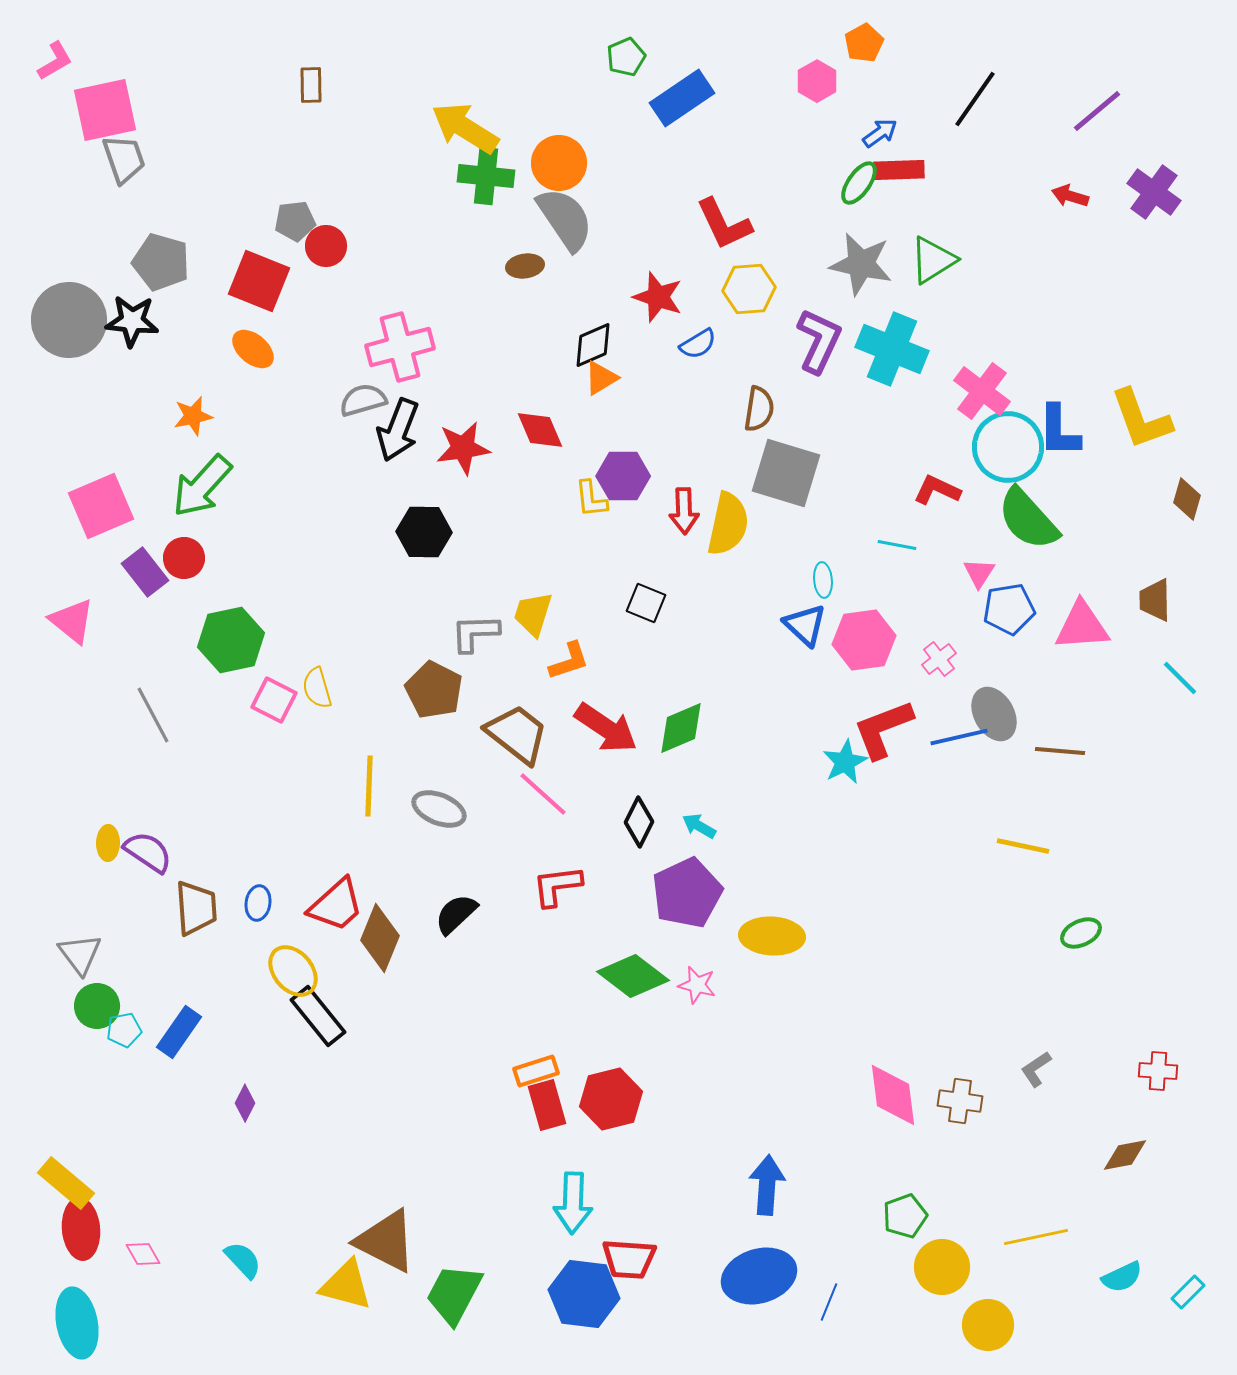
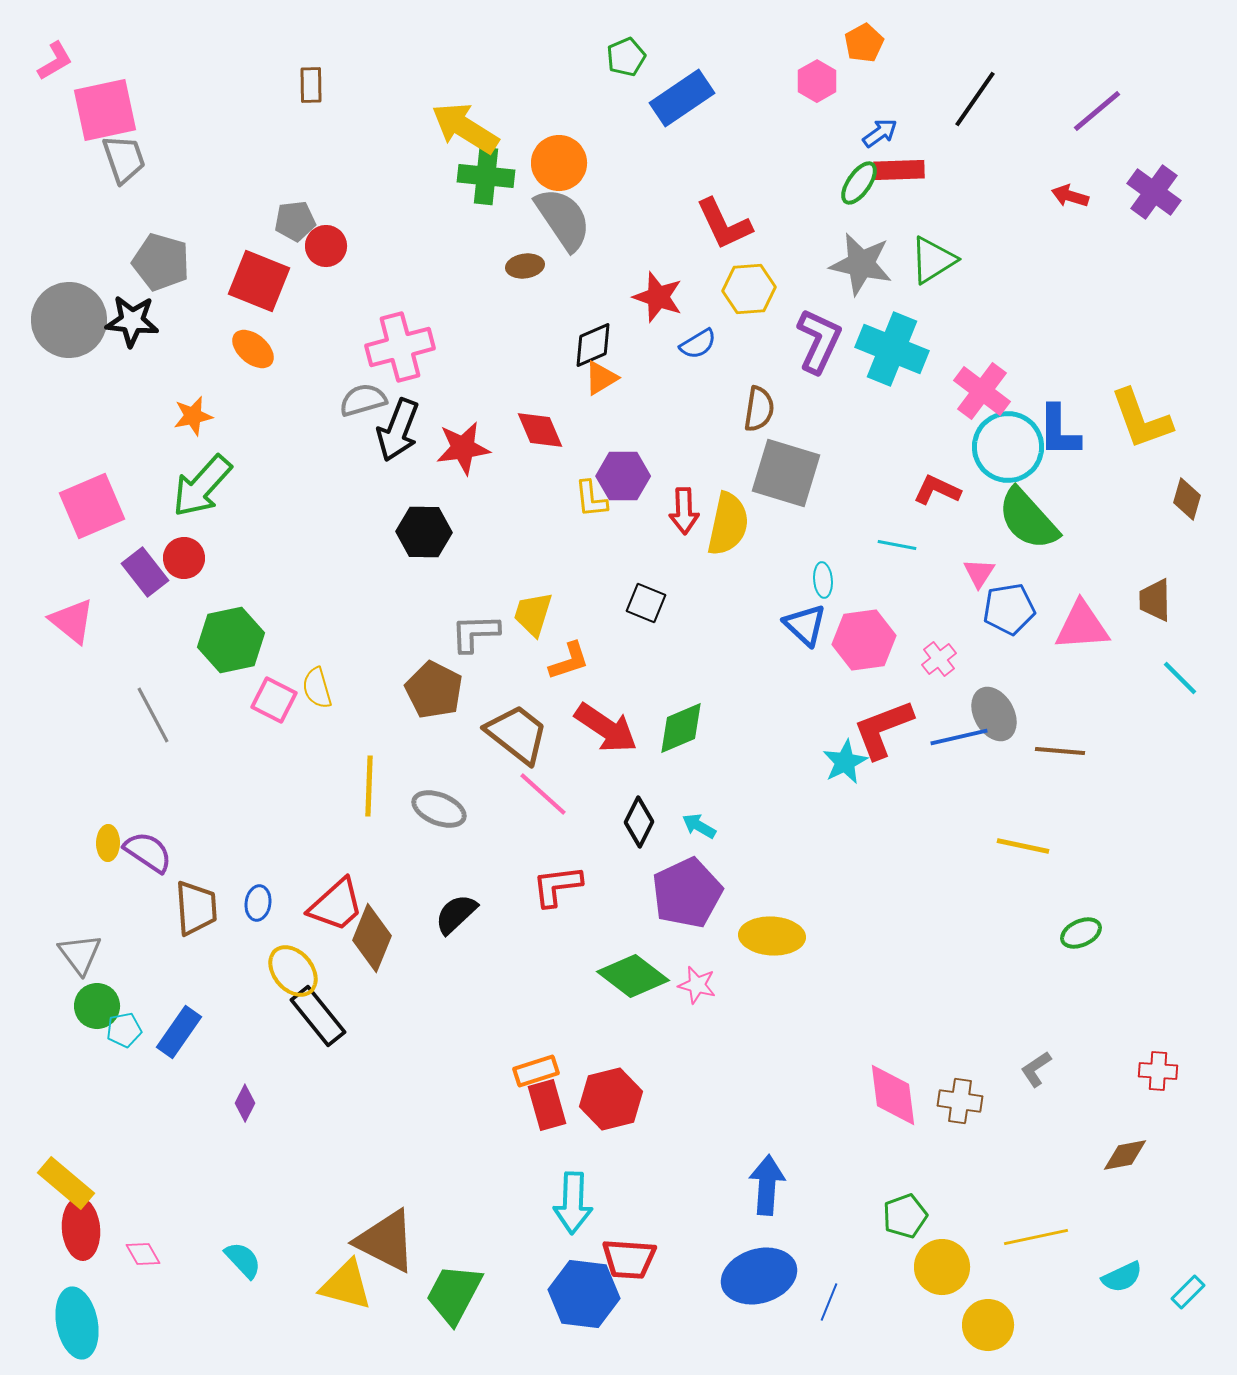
gray semicircle at (565, 219): moved 2 px left
pink square at (101, 506): moved 9 px left
brown diamond at (380, 938): moved 8 px left
